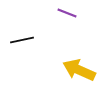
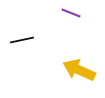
purple line: moved 4 px right
